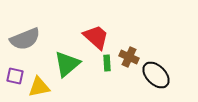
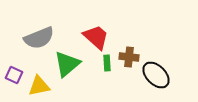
gray semicircle: moved 14 px right, 1 px up
brown cross: rotated 18 degrees counterclockwise
purple square: moved 1 px left, 1 px up; rotated 12 degrees clockwise
yellow triangle: moved 1 px up
